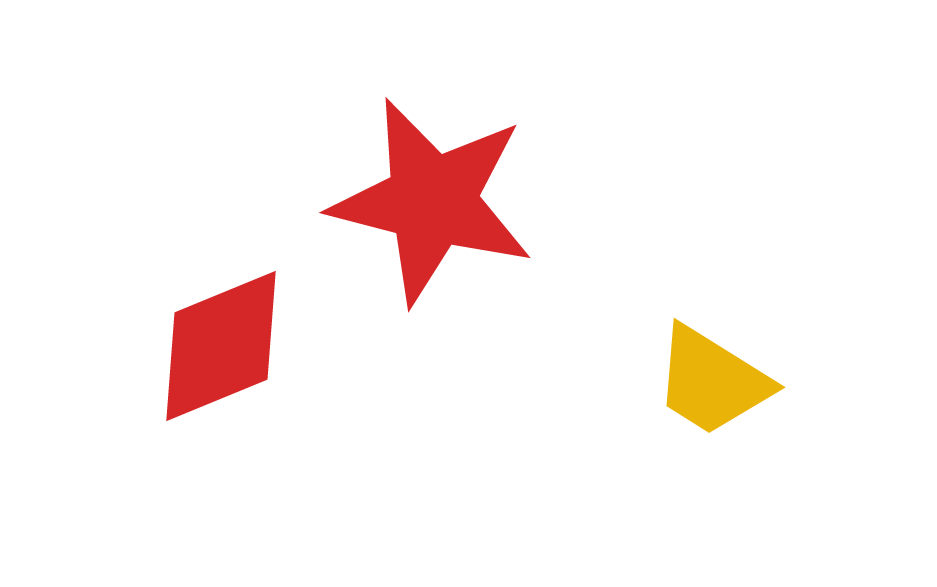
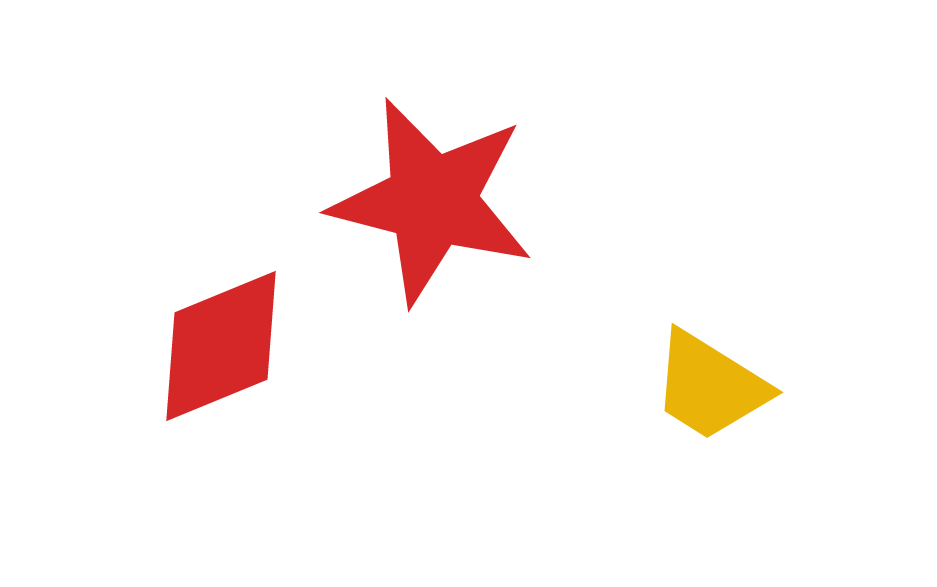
yellow trapezoid: moved 2 px left, 5 px down
